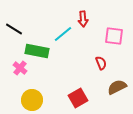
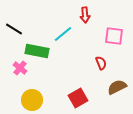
red arrow: moved 2 px right, 4 px up
